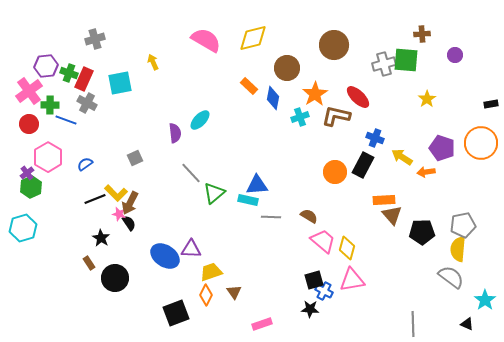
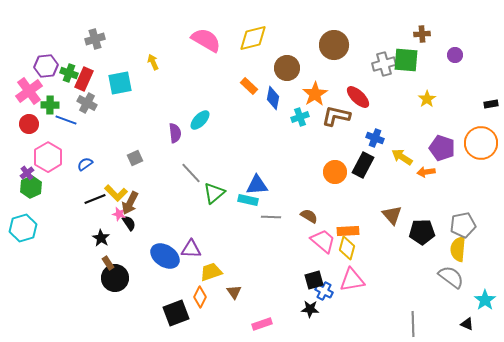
orange rectangle at (384, 200): moved 36 px left, 31 px down
brown rectangle at (89, 263): moved 19 px right
orange diamond at (206, 295): moved 6 px left, 2 px down
